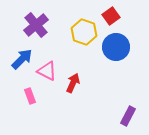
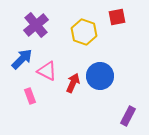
red square: moved 6 px right, 1 px down; rotated 24 degrees clockwise
blue circle: moved 16 px left, 29 px down
